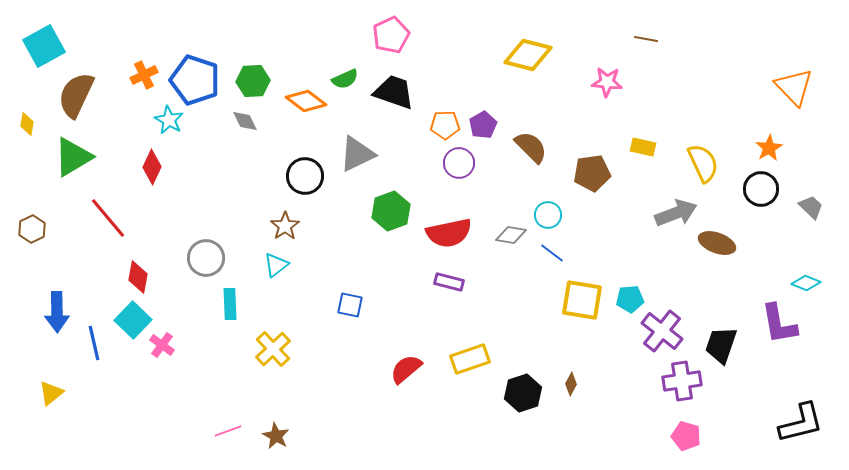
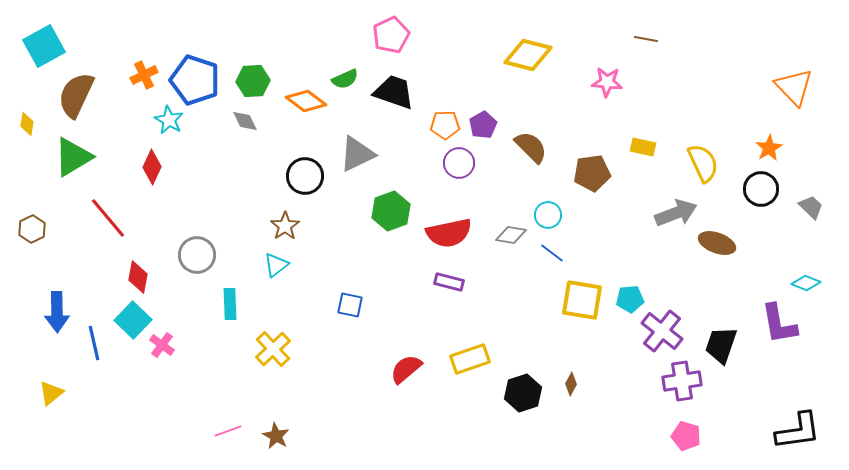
gray circle at (206, 258): moved 9 px left, 3 px up
black L-shape at (801, 423): moved 3 px left, 8 px down; rotated 6 degrees clockwise
